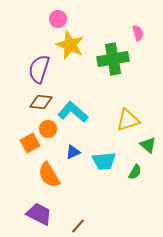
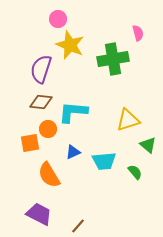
purple semicircle: moved 2 px right
cyan L-shape: rotated 36 degrees counterclockwise
orange square: rotated 18 degrees clockwise
green semicircle: rotated 70 degrees counterclockwise
